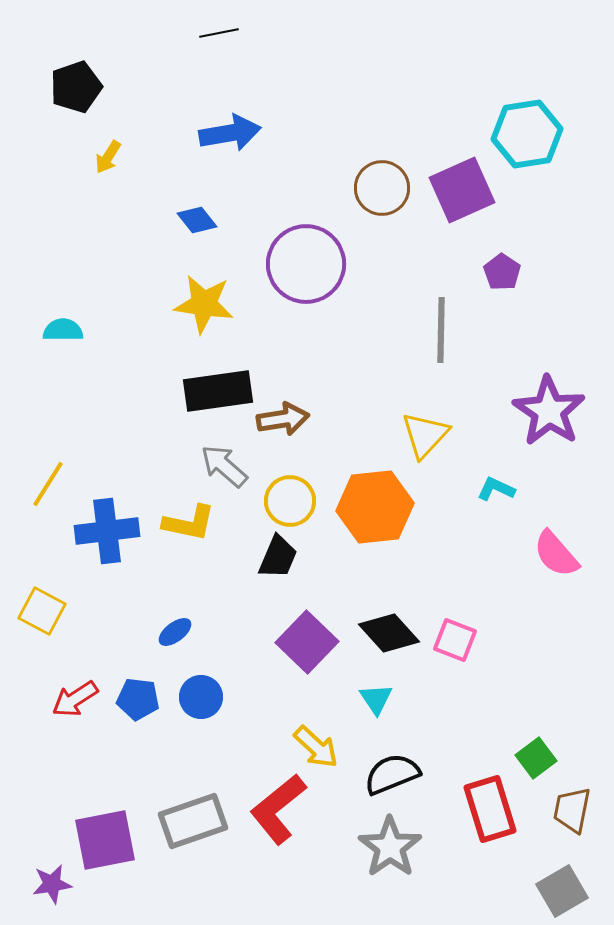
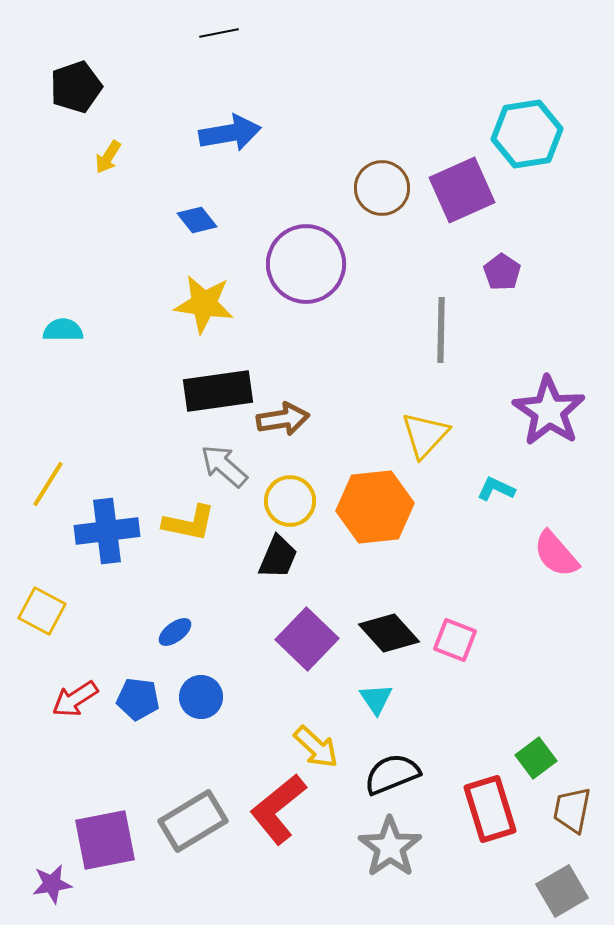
purple square at (307, 642): moved 3 px up
gray rectangle at (193, 821): rotated 12 degrees counterclockwise
